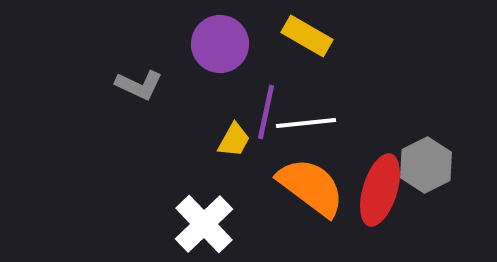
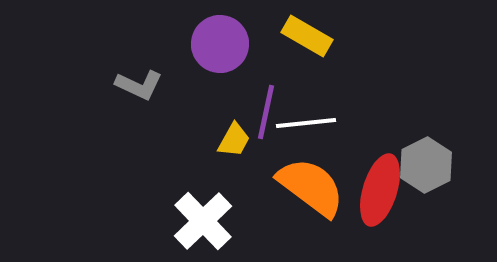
white cross: moved 1 px left, 3 px up
